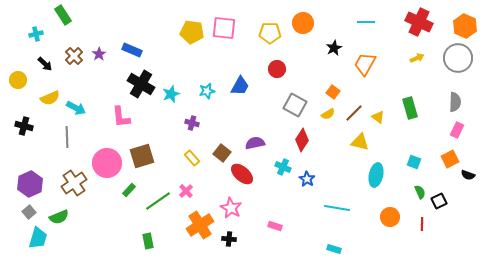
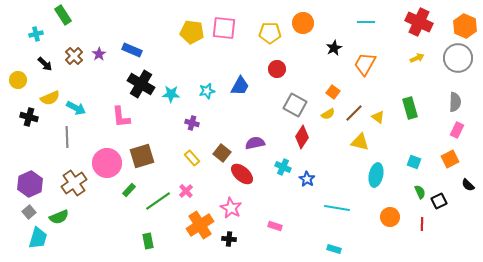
cyan star at (171, 94): rotated 24 degrees clockwise
black cross at (24, 126): moved 5 px right, 9 px up
red diamond at (302, 140): moved 3 px up
black semicircle at (468, 175): moved 10 px down; rotated 24 degrees clockwise
